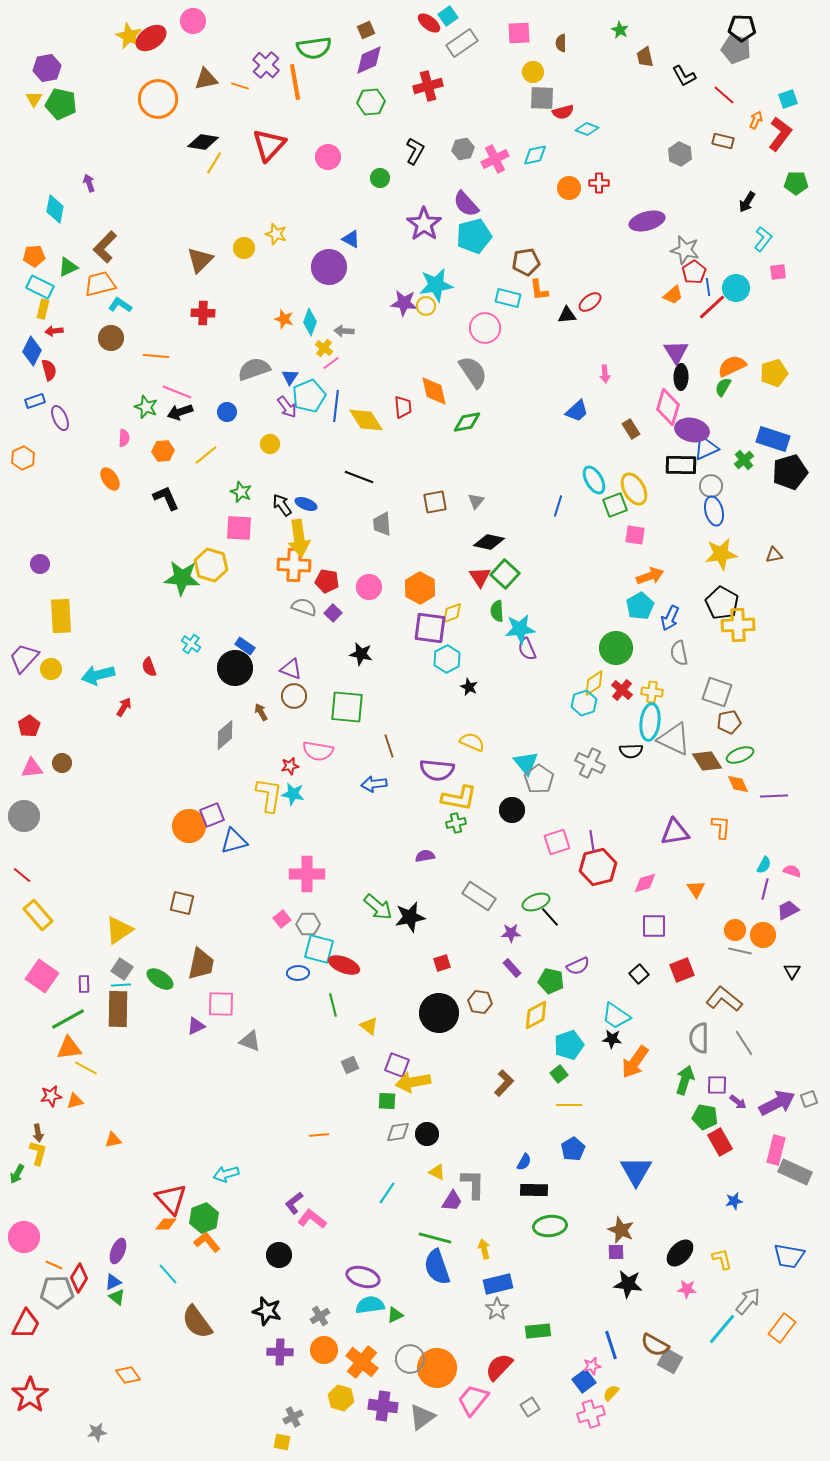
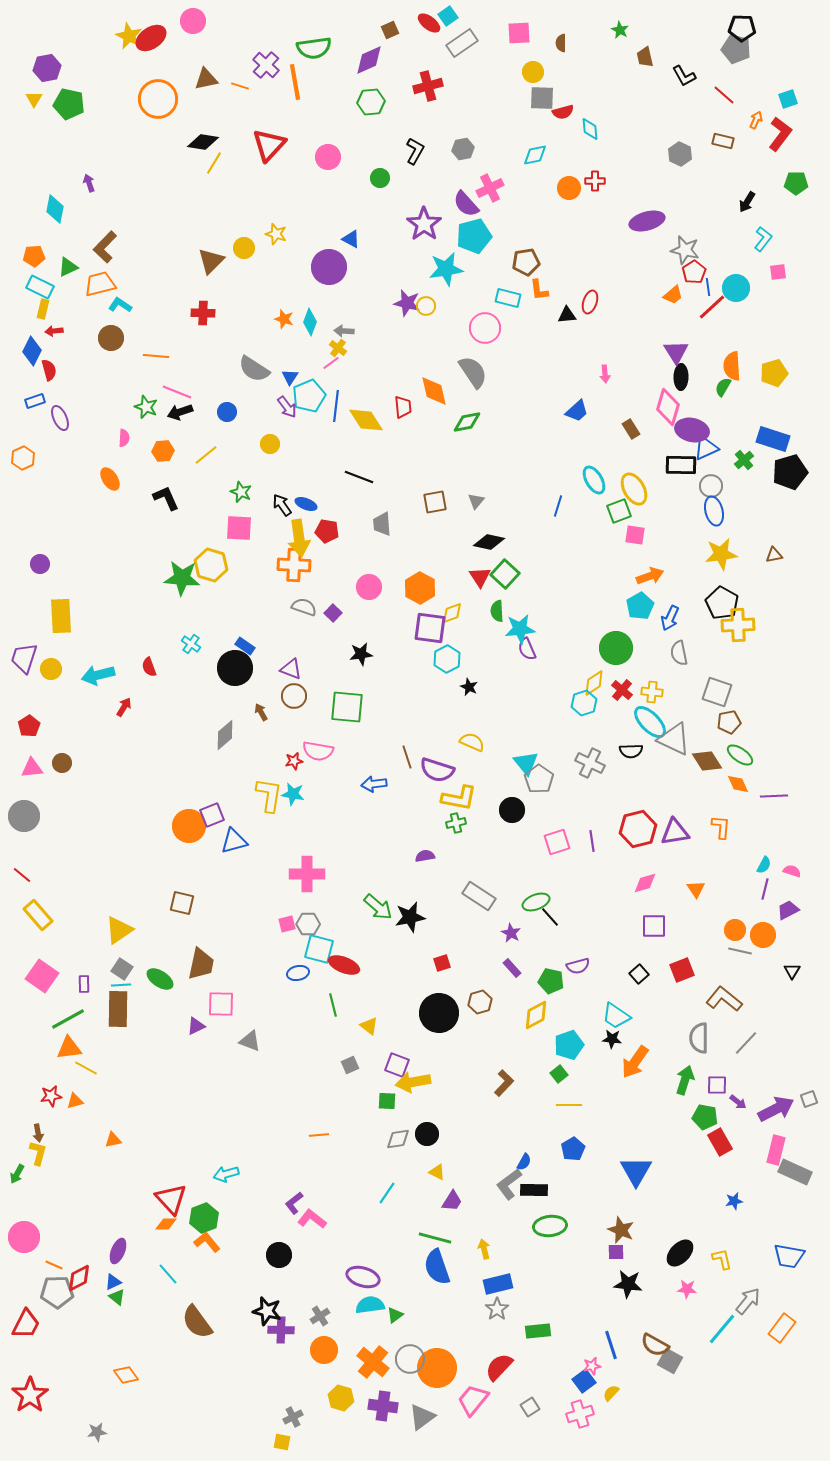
brown square at (366, 30): moved 24 px right
green pentagon at (61, 104): moved 8 px right
cyan diamond at (587, 129): moved 3 px right; rotated 65 degrees clockwise
pink cross at (495, 159): moved 5 px left, 29 px down
red cross at (599, 183): moved 4 px left, 2 px up
brown triangle at (200, 260): moved 11 px right, 1 px down
cyan star at (436, 285): moved 10 px right, 16 px up
red ellipse at (590, 302): rotated 35 degrees counterclockwise
purple star at (404, 303): moved 3 px right; rotated 8 degrees clockwise
yellow cross at (324, 348): moved 14 px right
orange semicircle at (732, 366): rotated 68 degrees counterclockwise
gray semicircle at (254, 369): rotated 128 degrees counterclockwise
green square at (615, 505): moved 4 px right, 6 px down
red pentagon at (327, 581): moved 50 px up
black star at (361, 654): rotated 20 degrees counterclockwise
purple trapezoid at (24, 658): rotated 24 degrees counterclockwise
cyan ellipse at (650, 722): rotated 51 degrees counterclockwise
brown line at (389, 746): moved 18 px right, 11 px down
green ellipse at (740, 755): rotated 56 degrees clockwise
red star at (290, 766): moved 4 px right, 5 px up
purple semicircle at (437, 770): rotated 12 degrees clockwise
red hexagon at (598, 867): moved 40 px right, 38 px up
pink square at (282, 919): moved 5 px right, 5 px down; rotated 24 degrees clockwise
purple star at (511, 933): rotated 30 degrees clockwise
purple semicircle at (578, 966): rotated 10 degrees clockwise
blue ellipse at (298, 973): rotated 10 degrees counterclockwise
brown hexagon at (480, 1002): rotated 25 degrees counterclockwise
gray line at (744, 1043): moved 2 px right; rotated 76 degrees clockwise
purple arrow at (777, 1103): moved 1 px left, 6 px down
gray diamond at (398, 1132): moved 7 px down
gray L-shape at (473, 1184): moved 36 px right; rotated 128 degrees counterclockwise
red diamond at (79, 1278): rotated 32 degrees clockwise
green triangle at (395, 1315): rotated 12 degrees counterclockwise
purple cross at (280, 1352): moved 1 px right, 22 px up
orange cross at (362, 1362): moved 11 px right
orange diamond at (128, 1375): moved 2 px left
pink cross at (591, 1414): moved 11 px left
